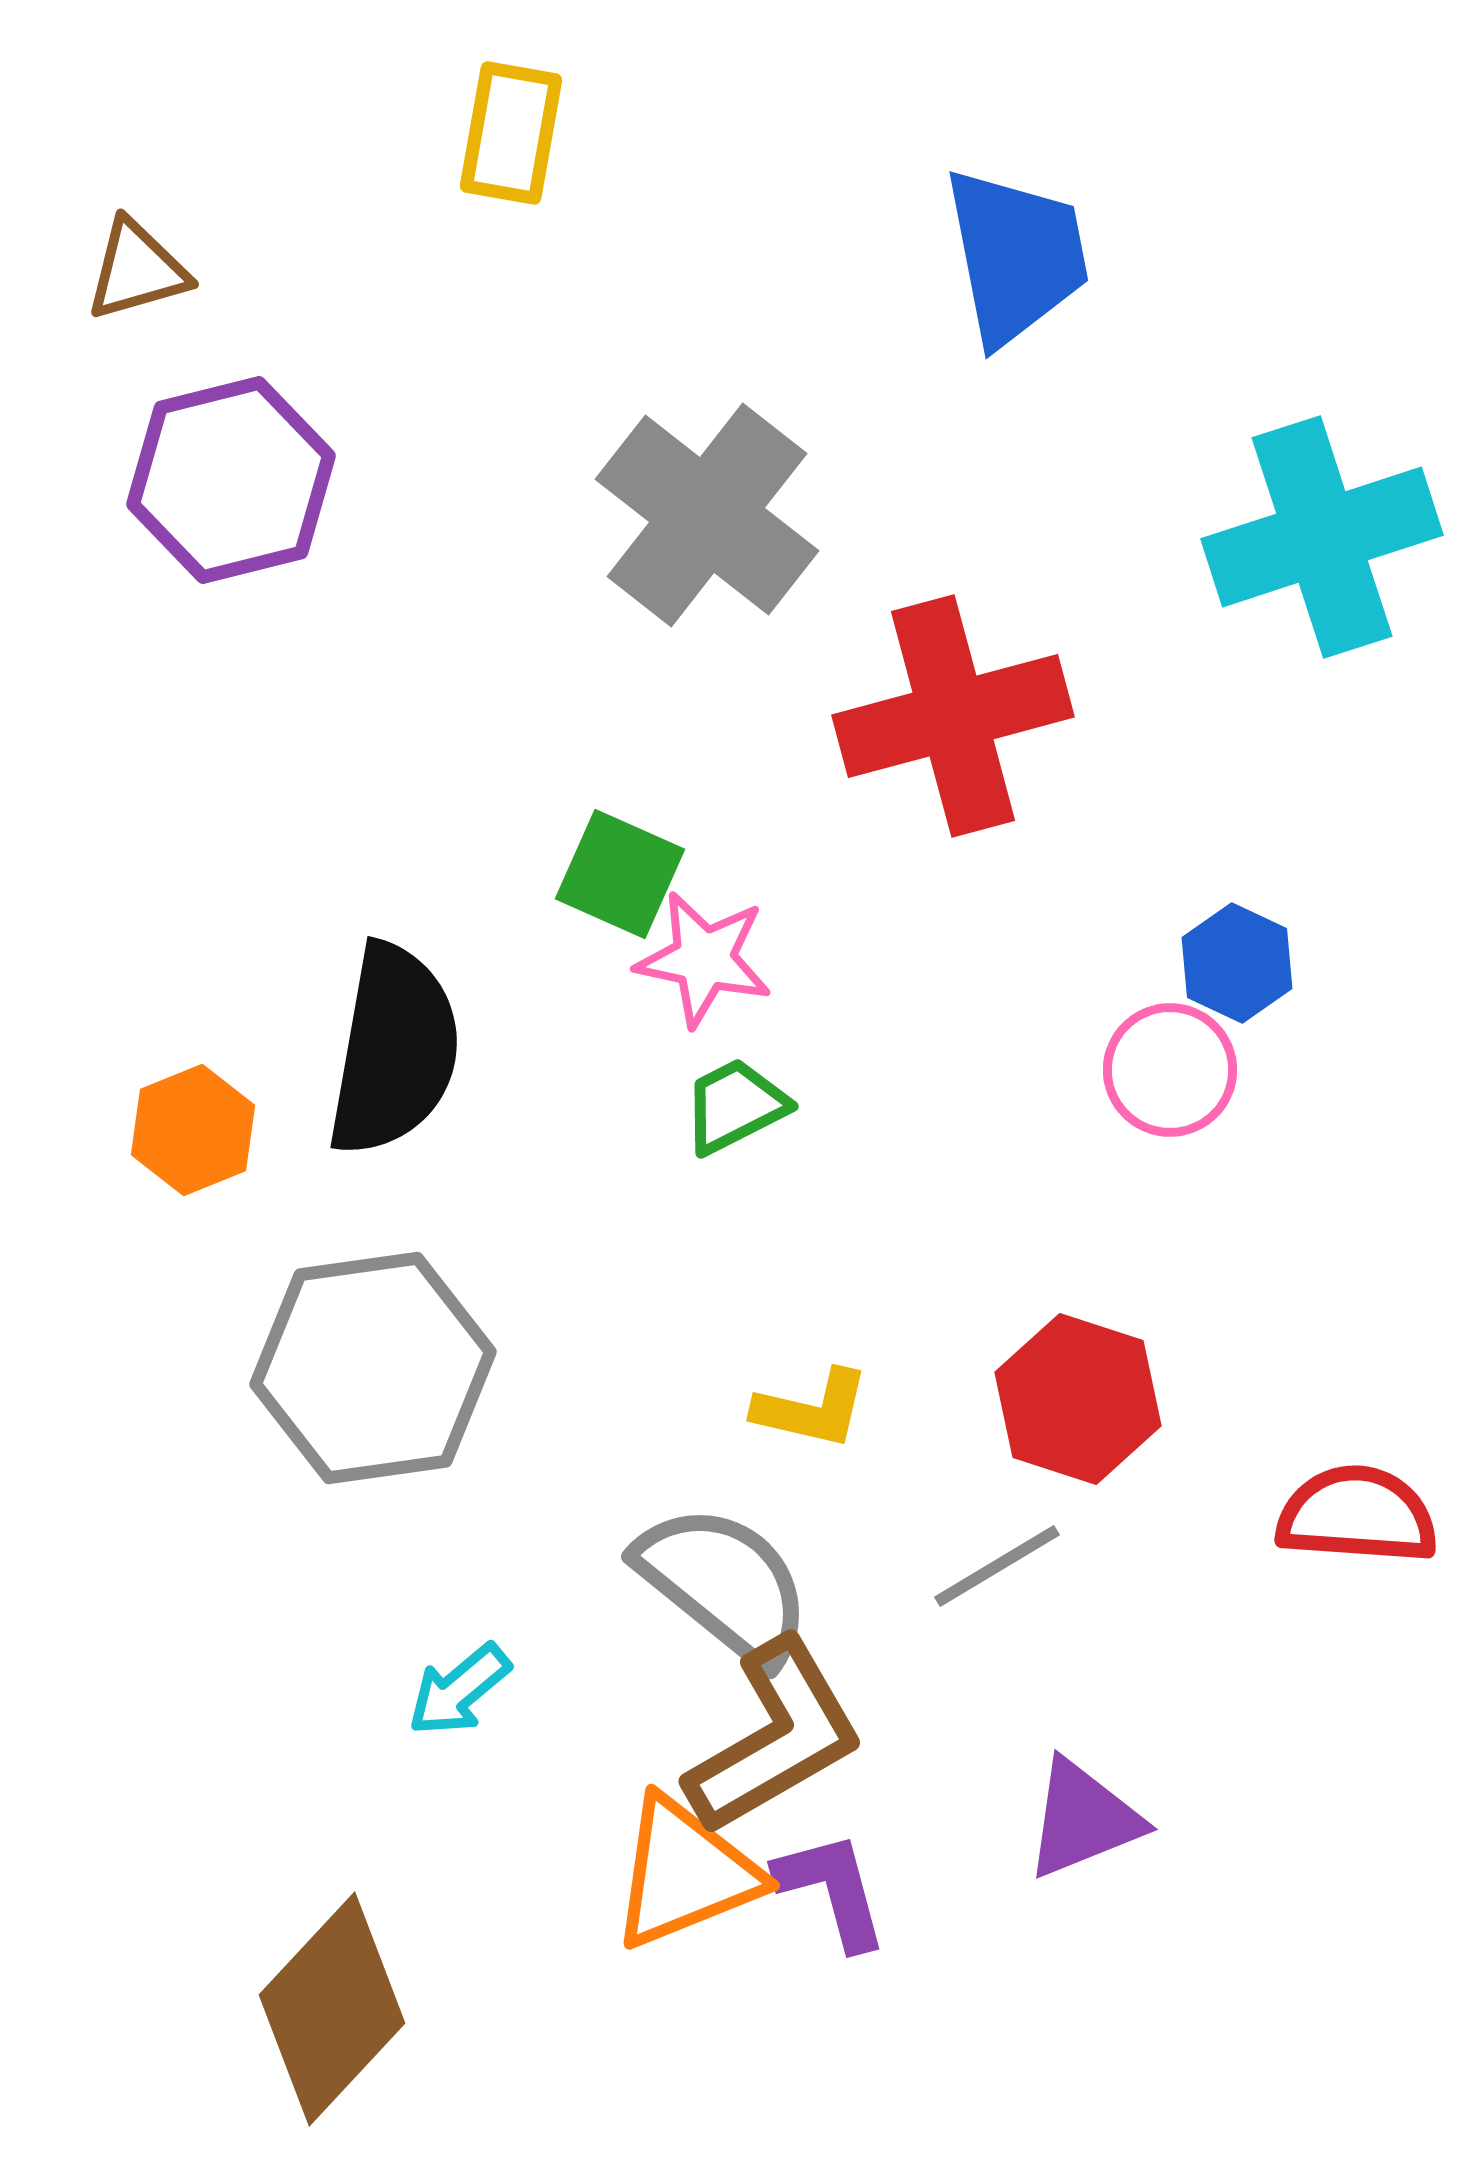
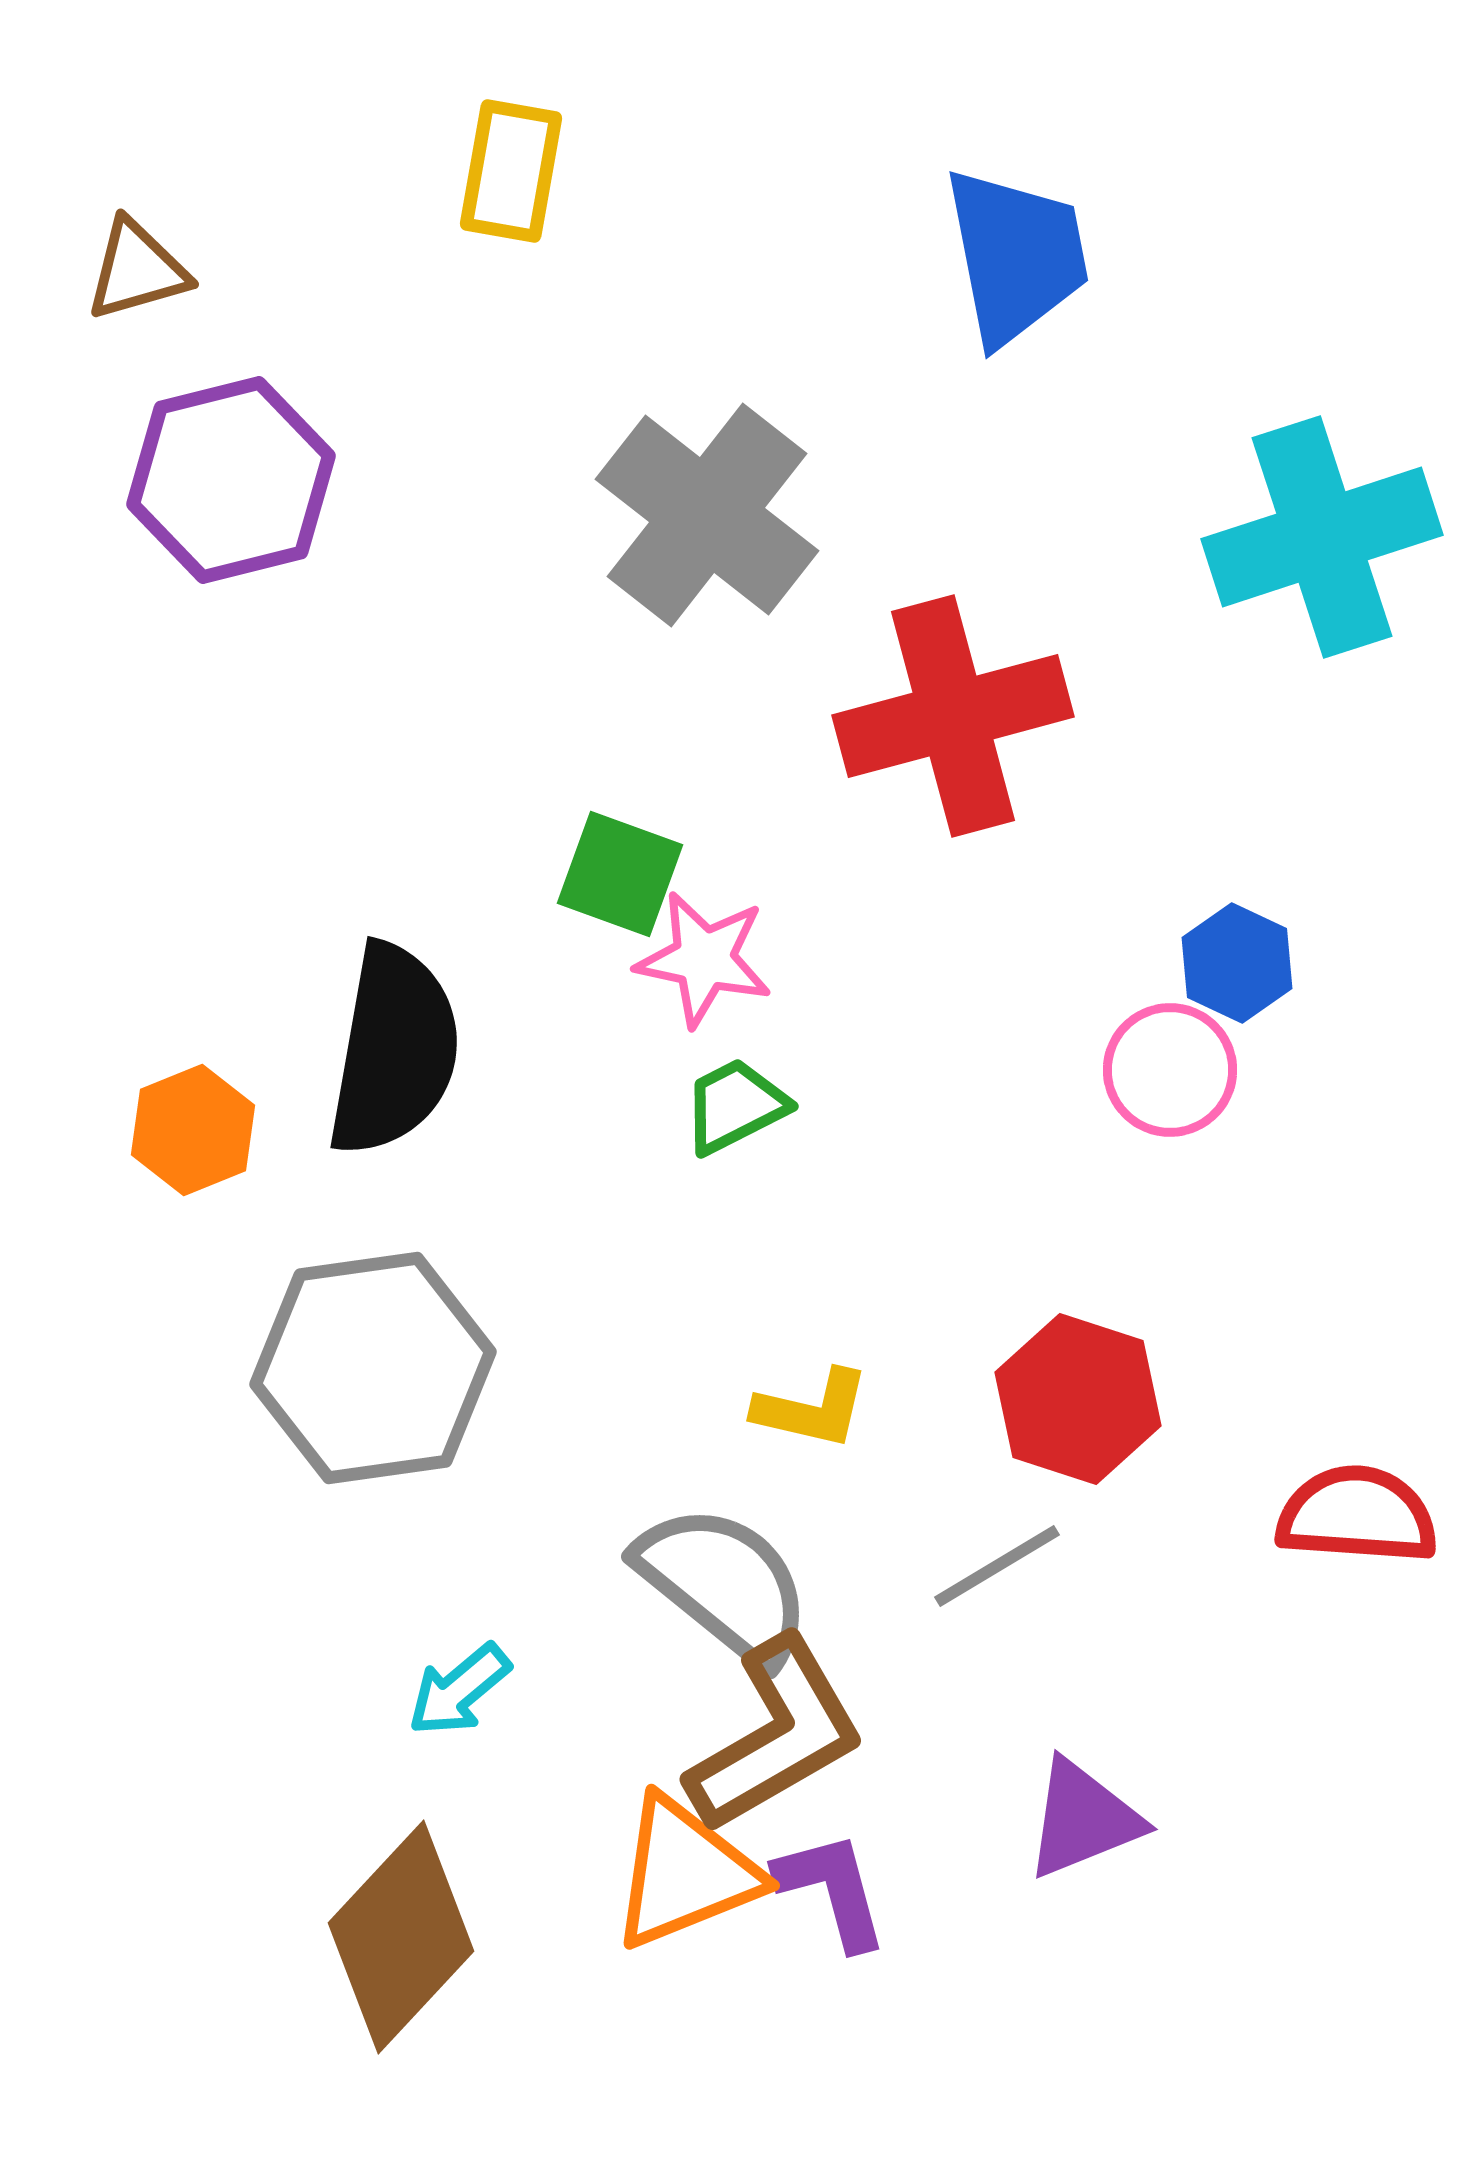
yellow rectangle: moved 38 px down
green square: rotated 4 degrees counterclockwise
brown L-shape: moved 1 px right, 2 px up
brown diamond: moved 69 px right, 72 px up
